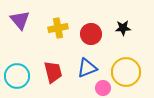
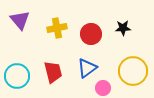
yellow cross: moved 1 px left
blue triangle: rotated 15 degrees counterclockwise
yellow circle: moved 7 px right, 1 px up
